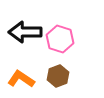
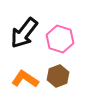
black arrow: moved 1 px left, 1 px down; rotated 52 degrees counterclockwise
orange L-shape: moved 4 px right
